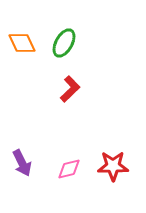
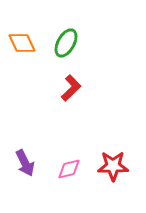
green ellipse: moved 2 px right
red L-shape: moved 1 px right, 1 px up
purple arrow: moved 3 px right
